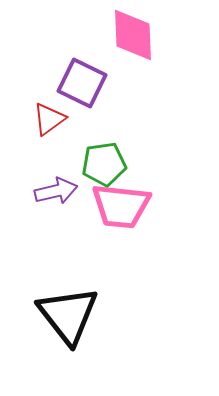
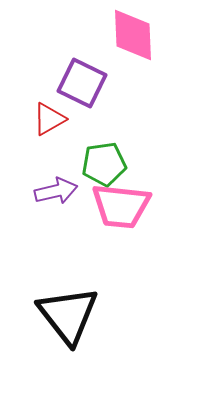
red triangle: rotated 6 degrees clockwise
